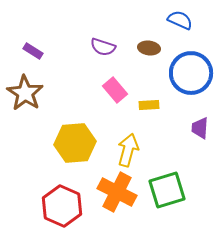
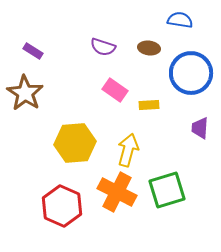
blue semicircle: rotated 15 degrees counterclockwise
pink rectangle: rotated 15 degrees counterclockwise
